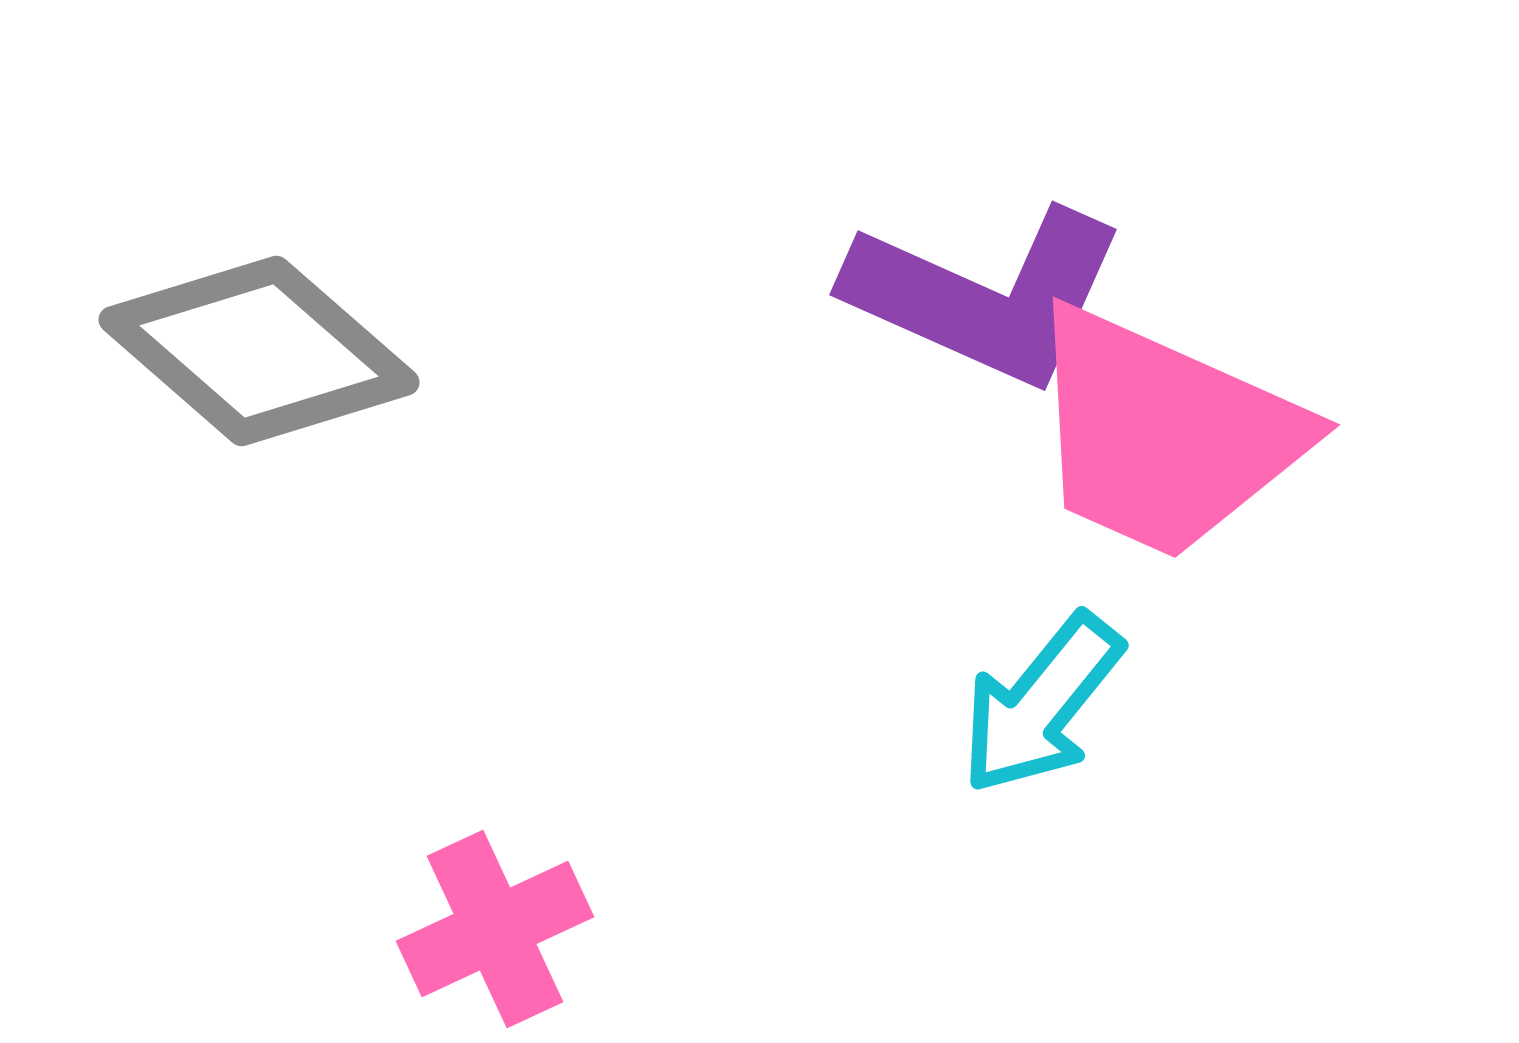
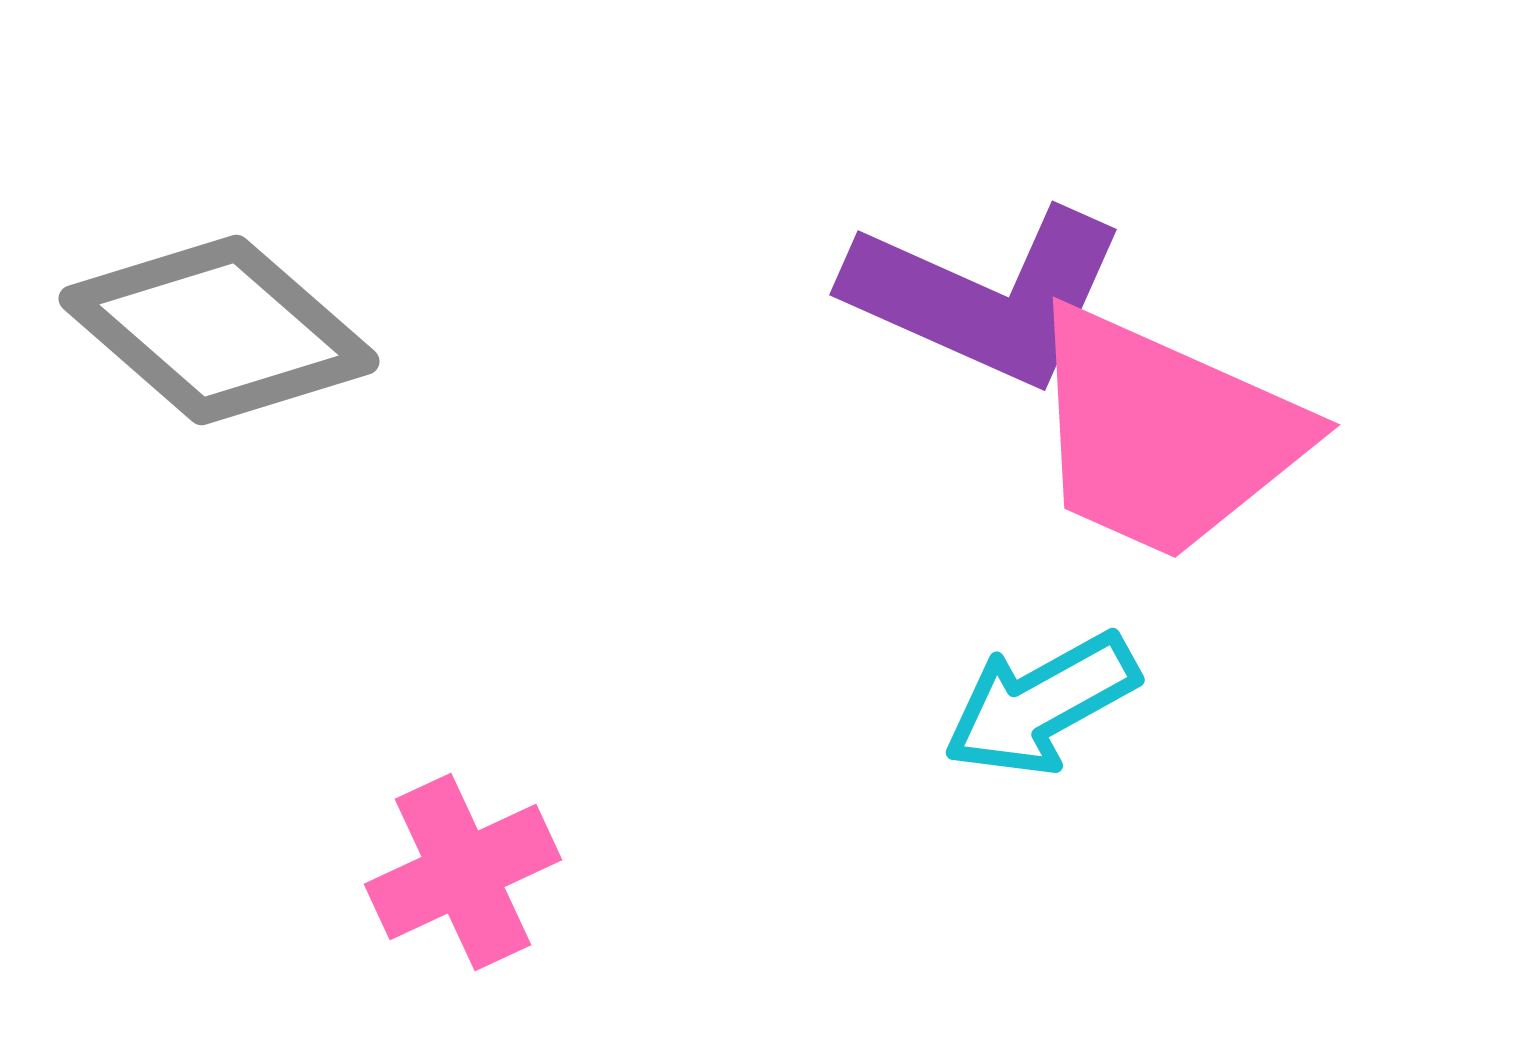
gray diamond: moved 40 px left, 21 px up
cyan arrow: rotated 22 degrees clockwise
pink cross: moved 32 px left, 57 px up
